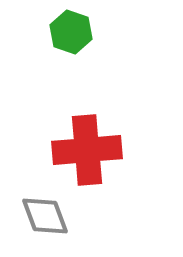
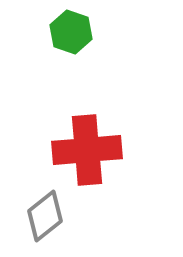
gray diamond: rotated 72 degrees clockwise
